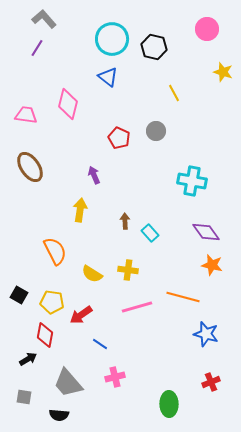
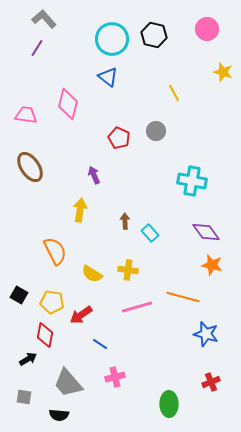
black hexagon: moved 12 px up
